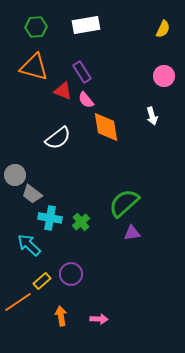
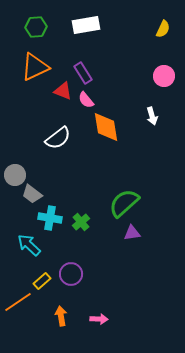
orange triangle: moved 1 px right; rotated 40 degrees counterclockwise
purple rectangle: moved 1 px right, 1 px down
